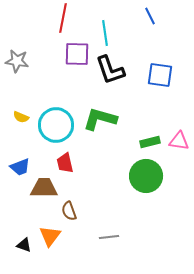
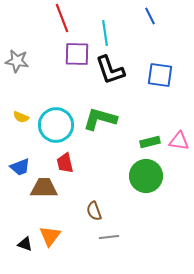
red line: moved 1 px left; rotated 32 degrees counterclockwise
brown semicircle: moved 25 px right
black triangle: moved 1 px right, 1 px up
